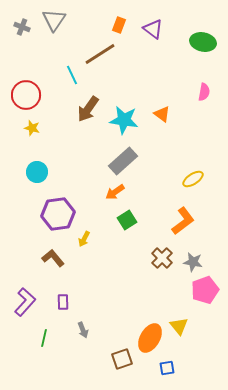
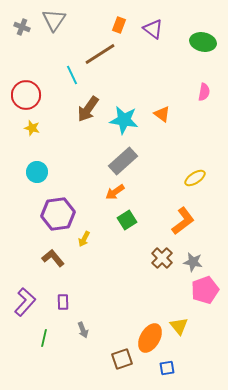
yellow ellipse: moved 2 px right, 1 px up
